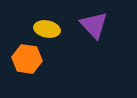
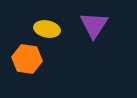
purple triangle: rotated 16 degrees clockwise
